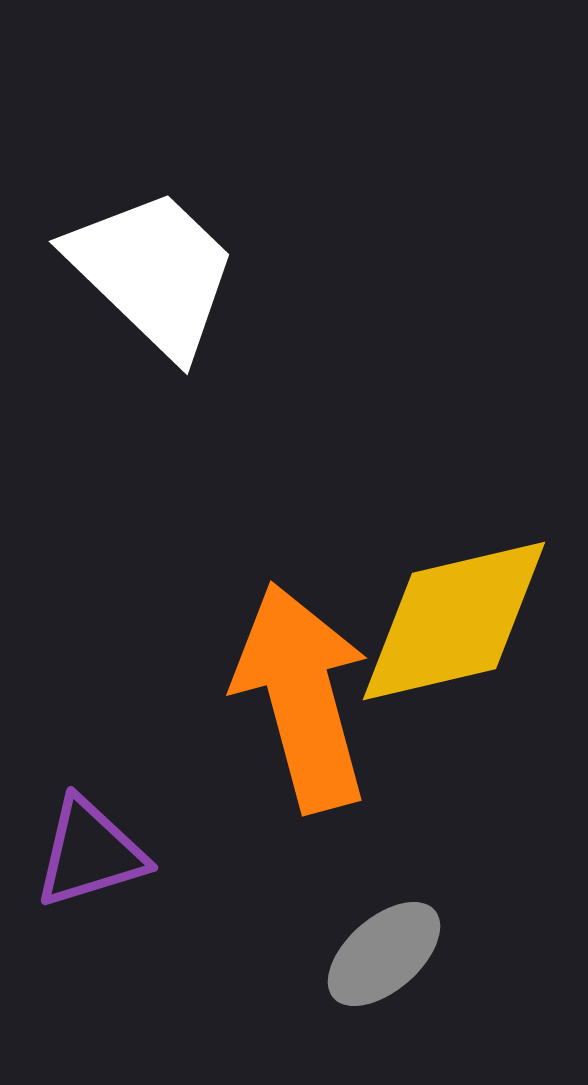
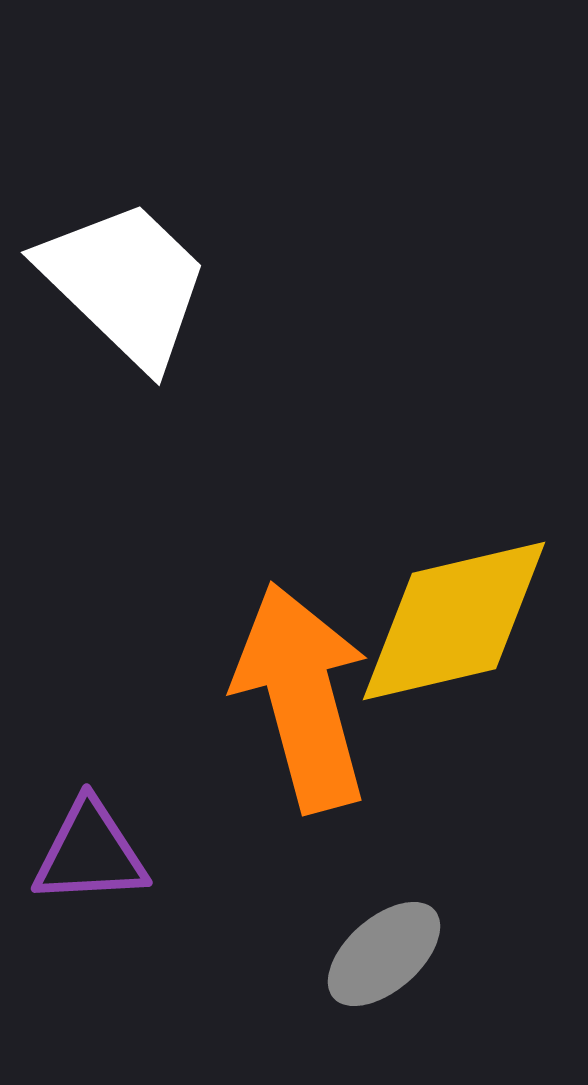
white trapezoid: moved 28 px left, 11 px down
purple triangle: rotated 14 degrees clockwise
